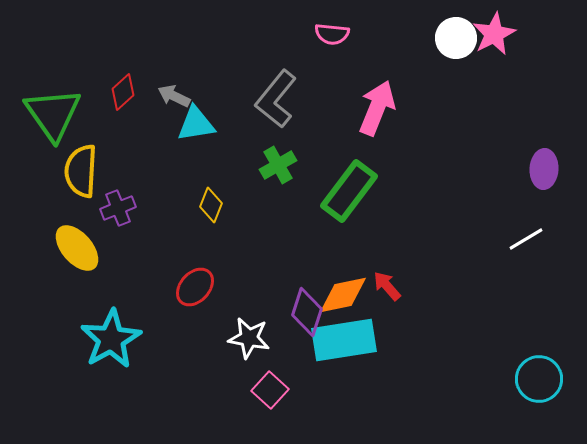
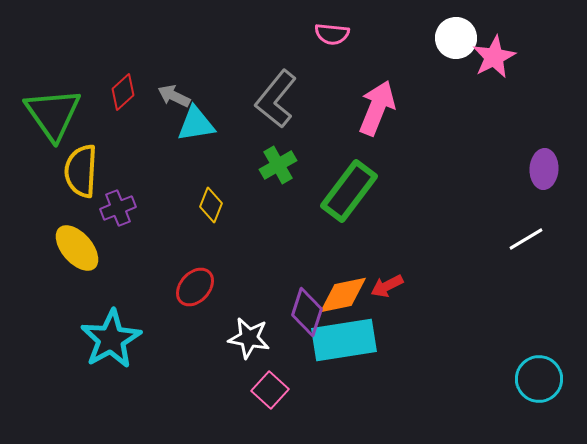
pink star: moved 23 px down
red arrow: rotated 76 degrees counterclockwise
